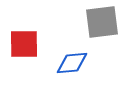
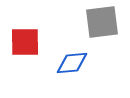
red square: moved 1 px right, 2 px up
